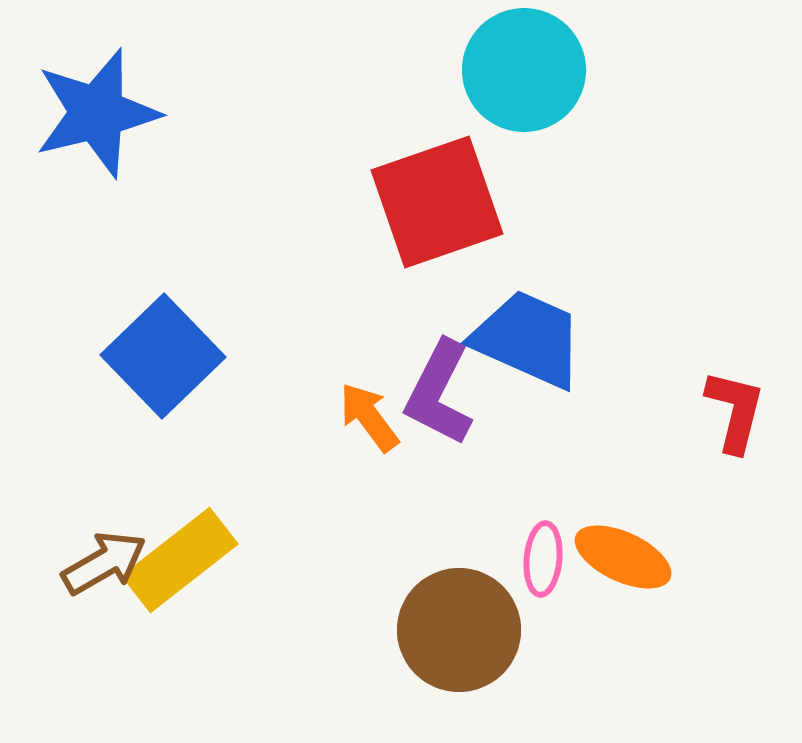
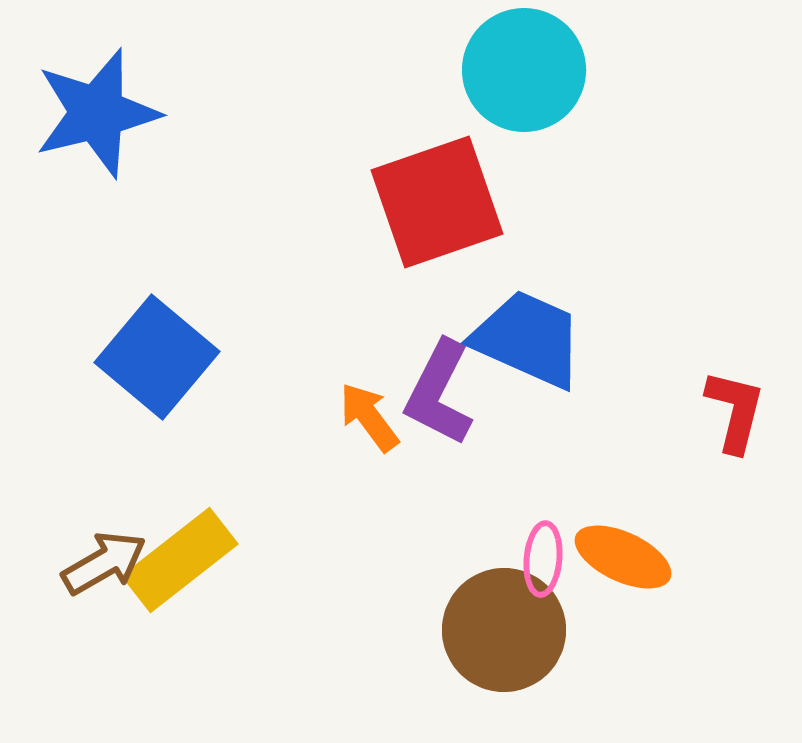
blue square: moved 6 px left, 1 px down; rotated 6 degrees counterclockwise
brown circle: moved 45 px right
